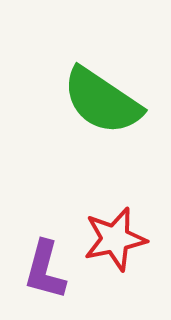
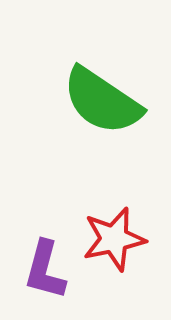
red star: moved 1 px left
